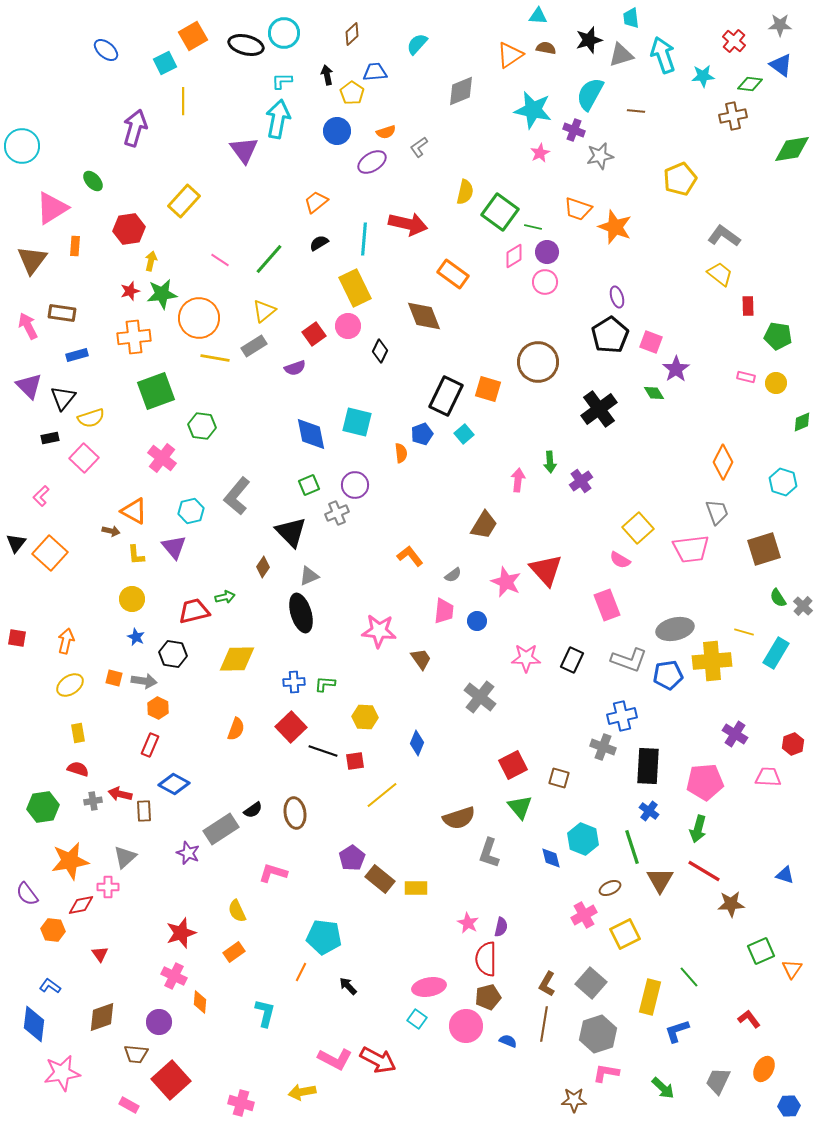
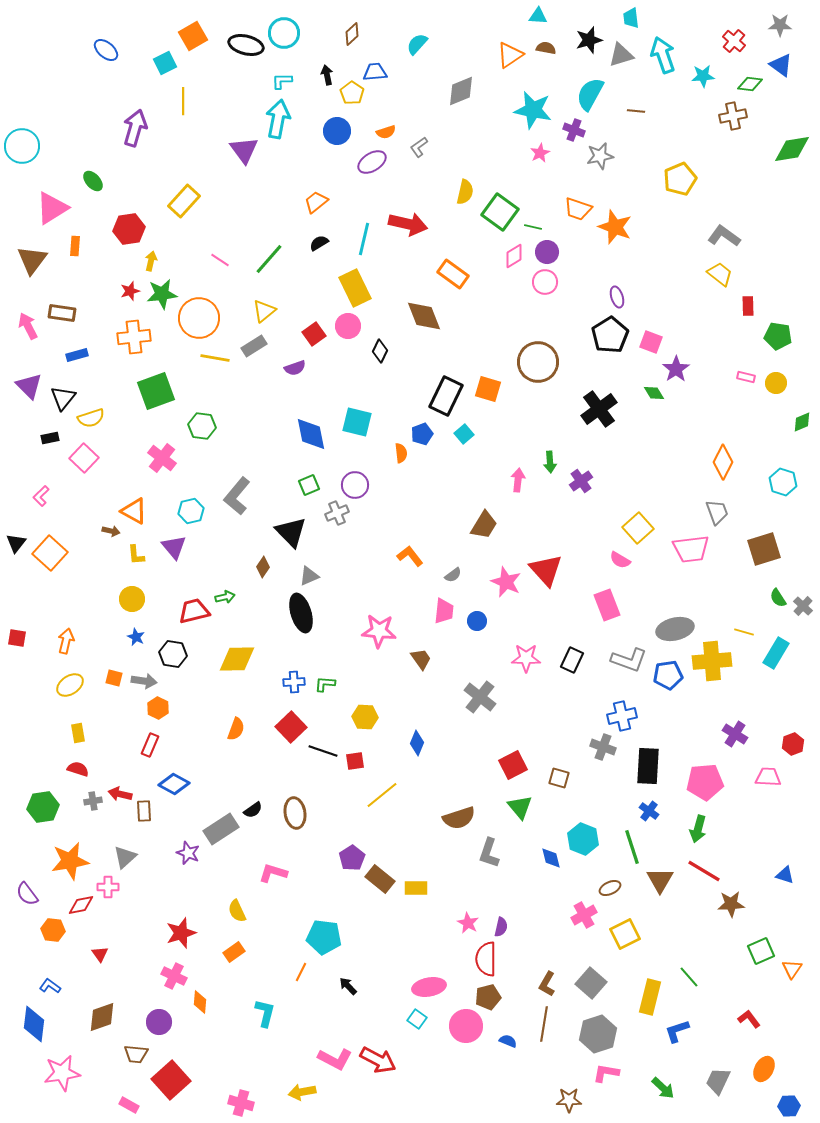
cyan line at (364, 239): rotated 8 degrees clockwise
brown star at (574, 1100): moved 5 px left
